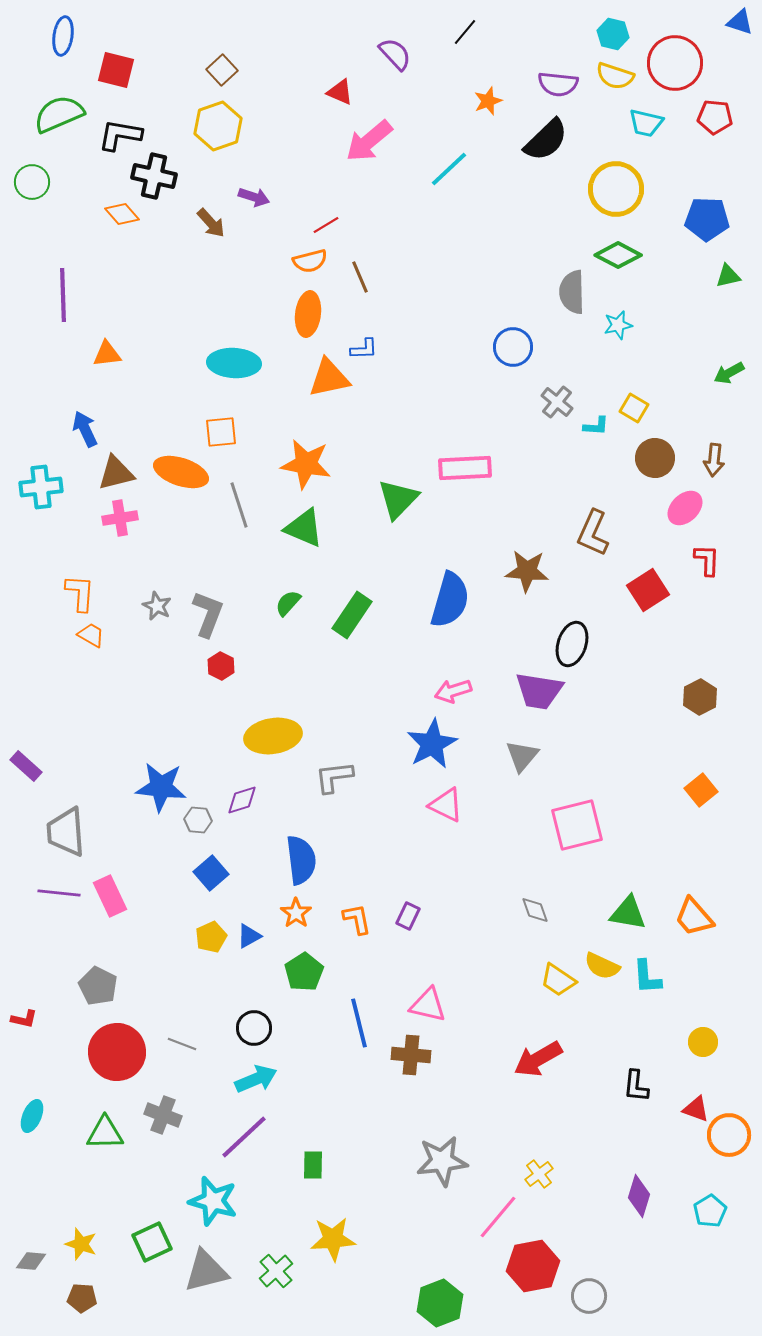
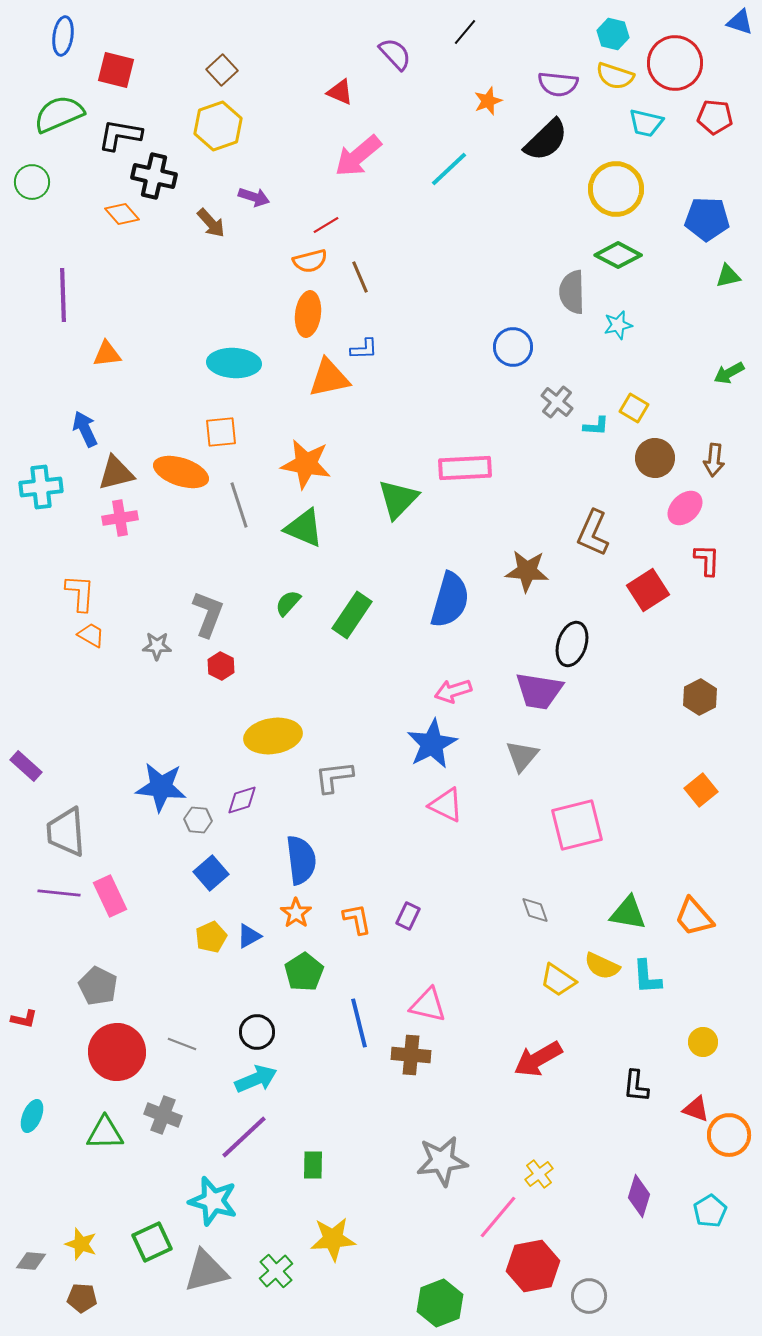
pink arrow at (369, 141): moved 11 px left, 15 px down
gray star at (157, 606): moved 40 px down; rotated 24 degrees counterclockwise
black circle at (254, 1028): moved 3 px right, 4 px down
